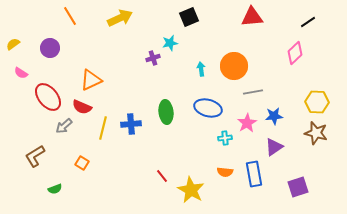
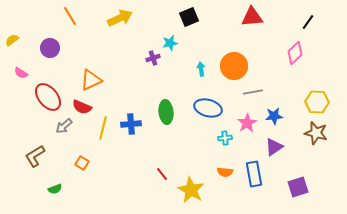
black line: rotated 21 degrees counterclockwise
yellow semicircle: moved 1 px left, 4 px up
red line: moved 2 px up
